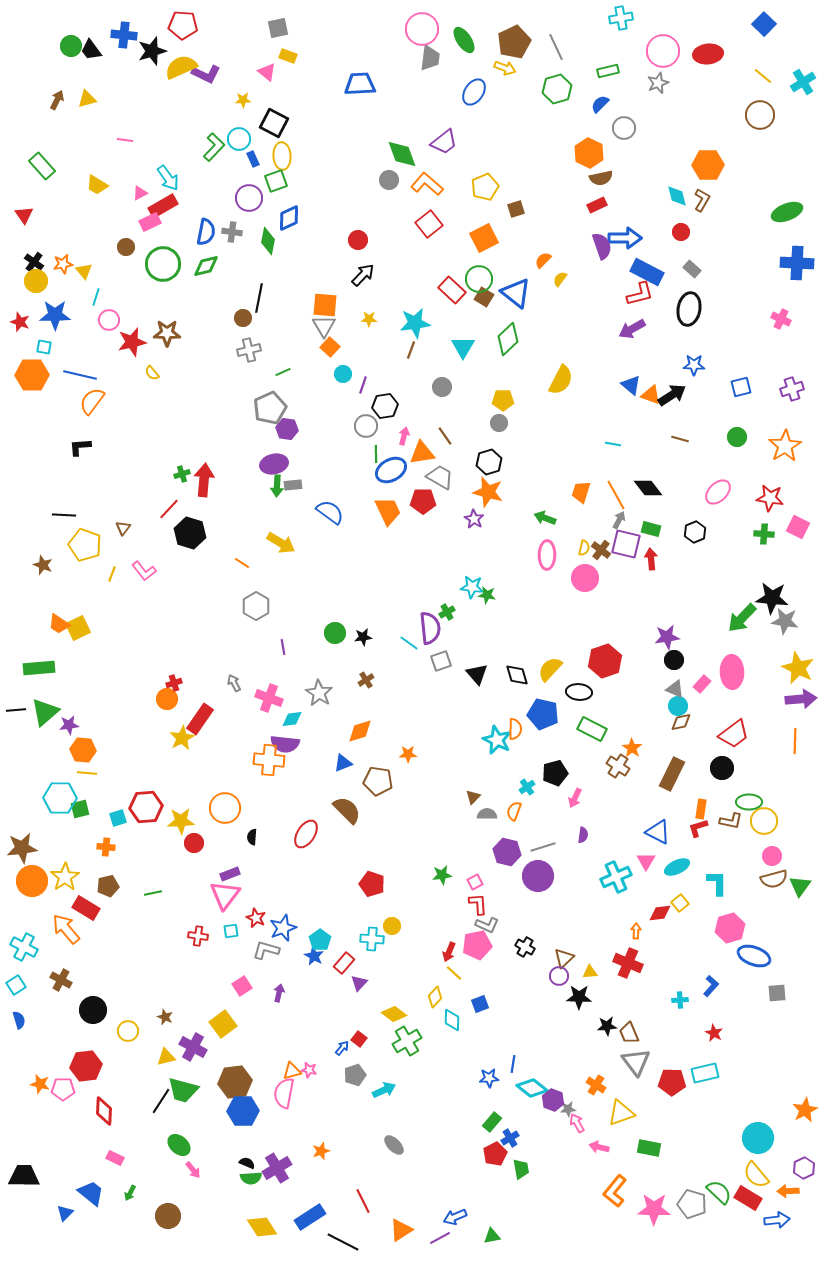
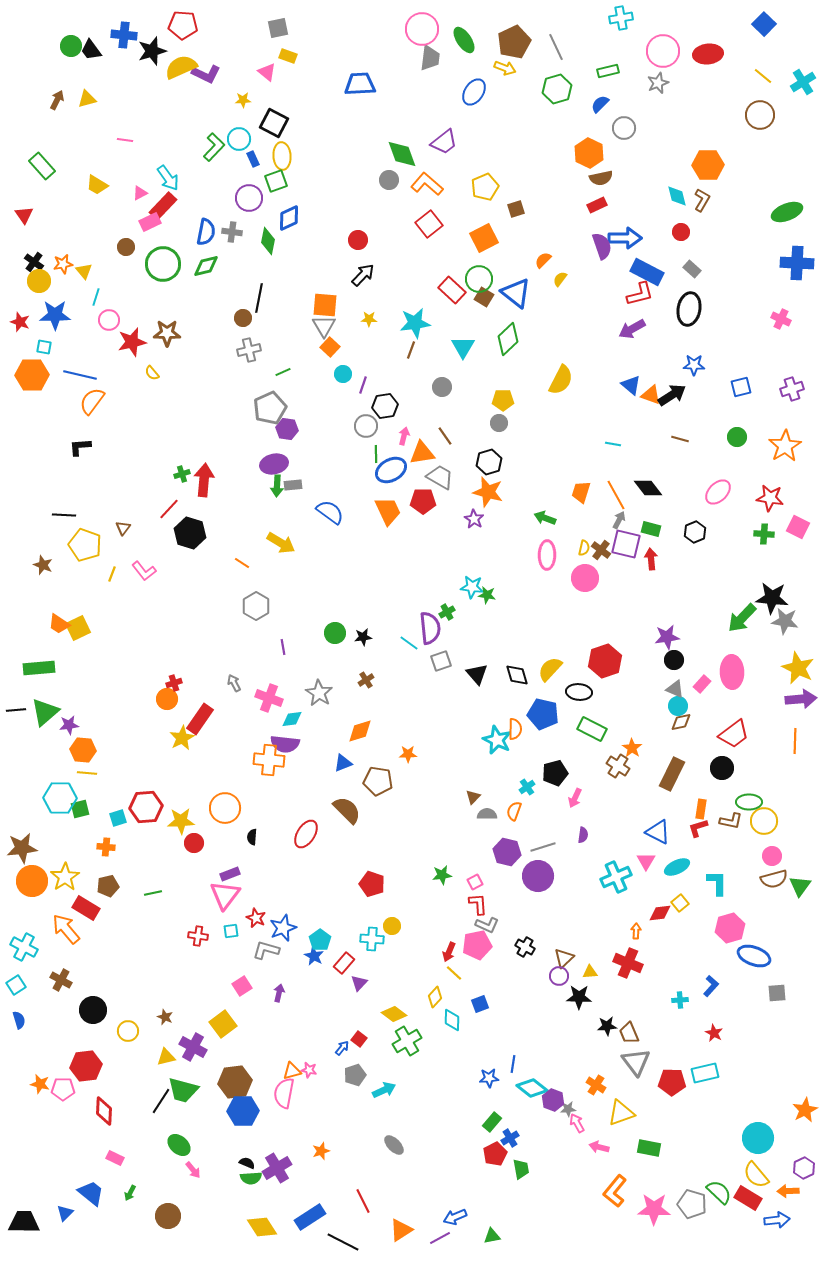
red rectangle at (163, 206): rotated 16 degrees counterclockwise
yellow circle at (36, 281): moved 3 px right
black trapezoid at (24, 1176): moved 46 px down
